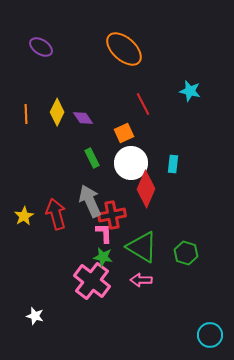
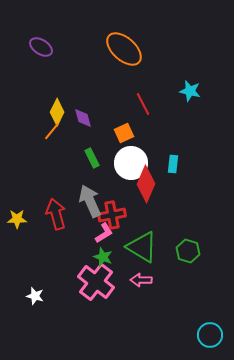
orange line: moved 26 px right, 17 px down; rotated 42 degrees clockwise
purple diamond: rotated 20 degrees clockwise
red diamond: moved 5 px up
yellow star: moved 7 px left, 3 px down; rotated 30 degrees clockwise
pink L-shape: rotated 60 degrees clockwise
green hexagon: moved 2 px right, 2 px up
green star: rotated 12 degrees clockwise
pink cross: moved 4 px right, 1 px down
white star: moved 20 px up
